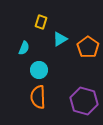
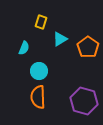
cyan circle: moved 1 px down
